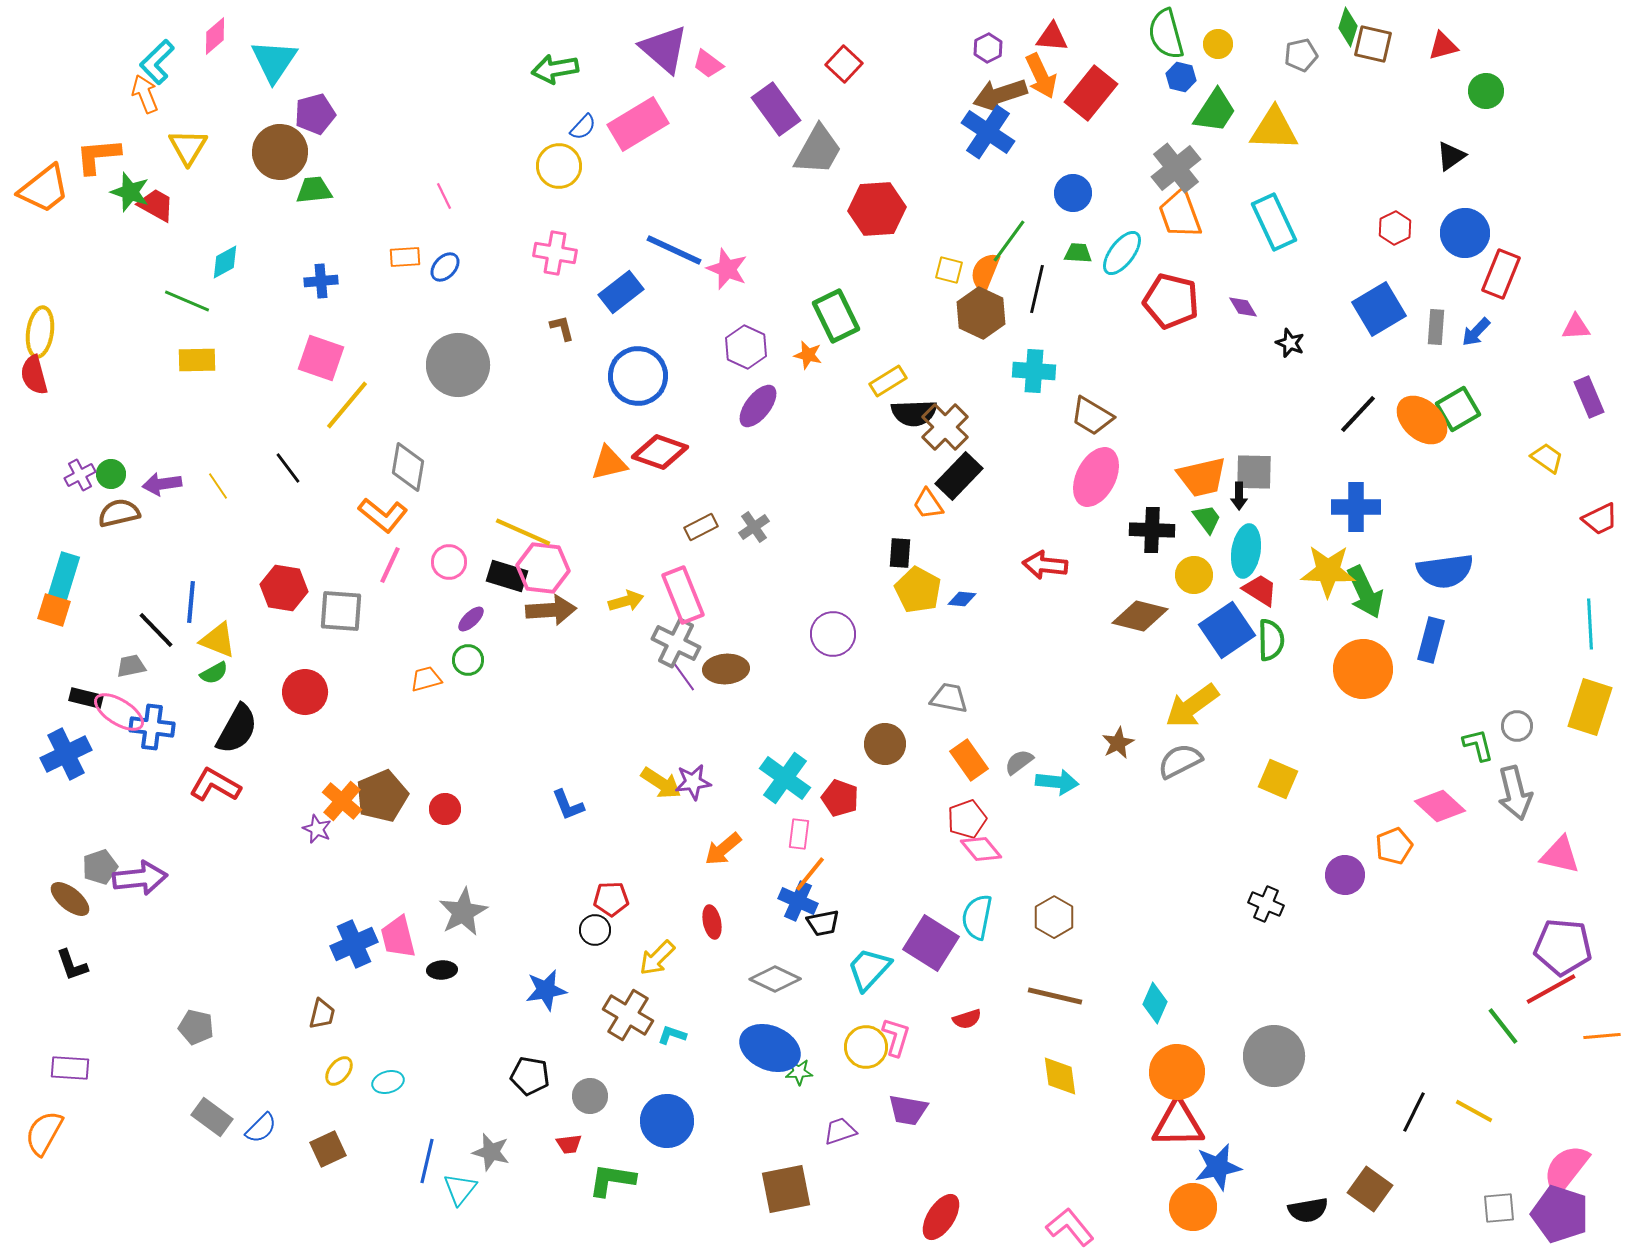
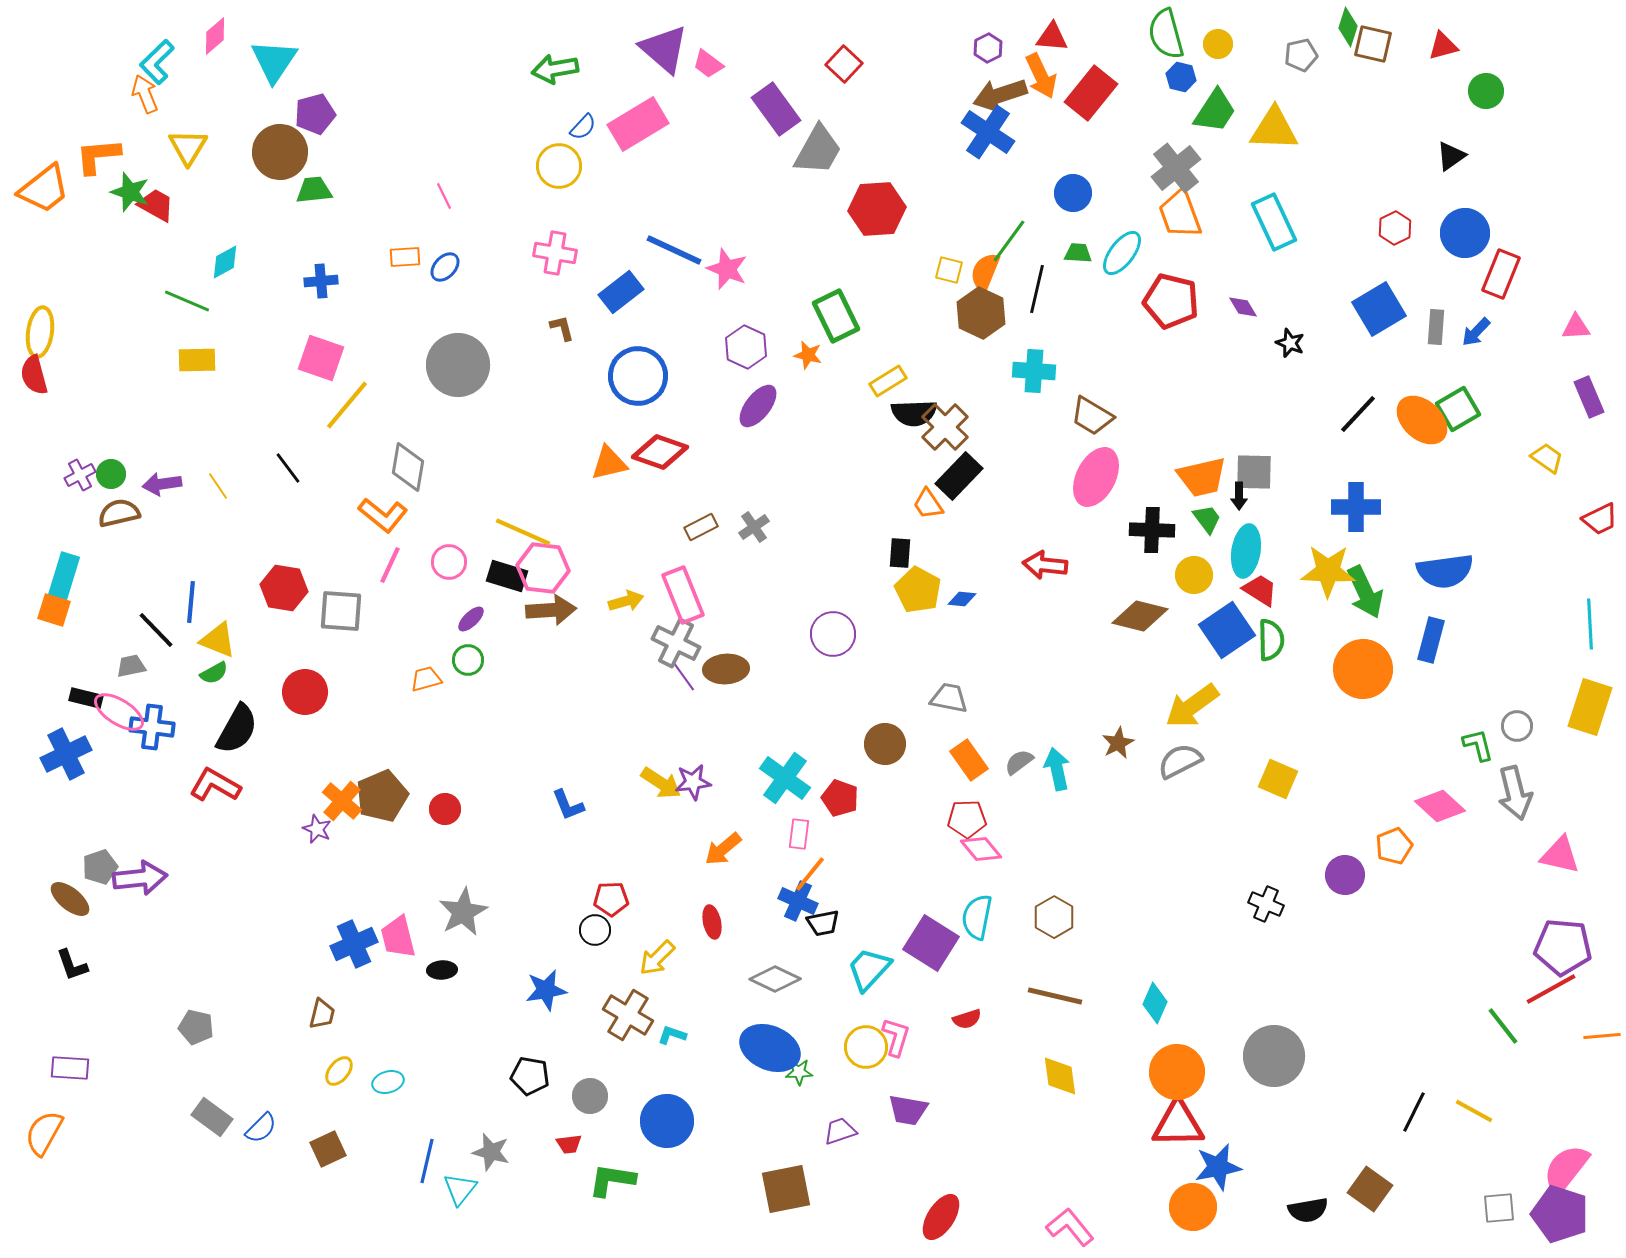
cyan arrow at (1057, 782): moved 13 px up; rotated 108 degrees counterclockwise
red pentagon at (967, 819): rotated 18 degrees clockwise
